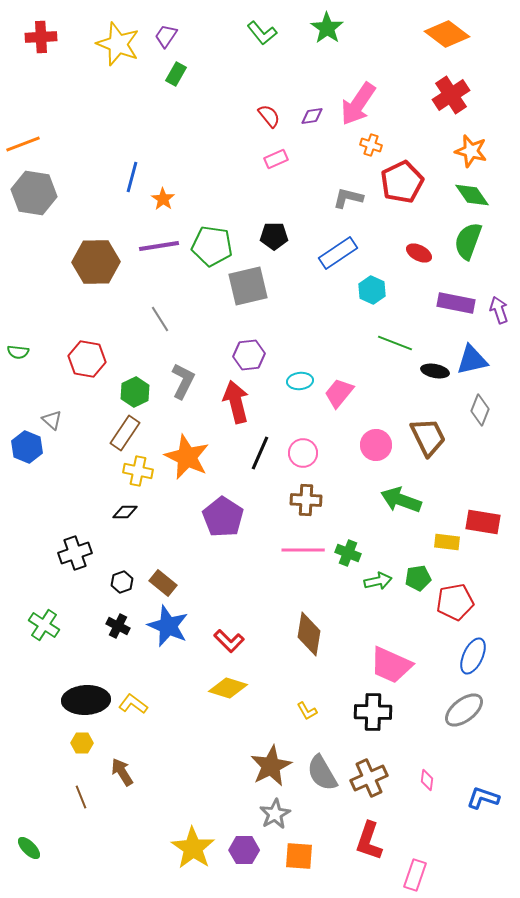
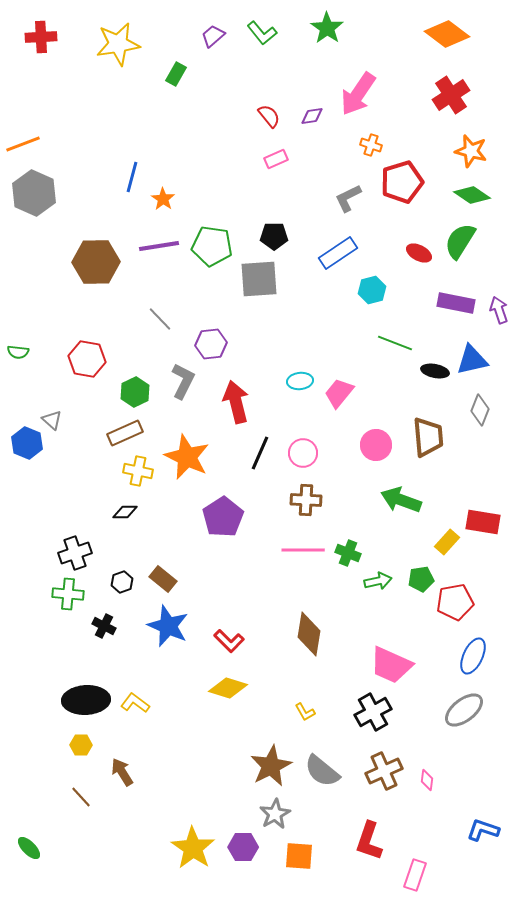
purple trapezoid at (166, 36): moved 47 px right; rotated 15 degrees clockwise
yellow star at (118, 44): rotated 30 degrees counterclockwise
pink arrow at (358, 104): moved 10 px up
red pentagon at (402, 182): rotated 9 degrees clockwise
gray hexagon at (34, 193): rotated 15 degrees clockwise
green diamond at (472, 195): rotated 21 degrees counterclockwise
gray L-shape at (348, 198): rotated 40 degrees counterclockwise
green semicircle at (468, 241): moved 8 px left; rotated 12 degrees clockwise
gray square at (248, 286): moved 11 px right, 7 px up; rotated 9 degrees clockwise
cyan hexagon at (372, 290): rotated 20 degrees clockwise
gray line at (160, 319): rotated 12 degrees counterclockwise
purple hexagon at (249, 355): moved 38 px left, 11 px up
brown rectangle at (125, 433): rotated 32 degrees clockwise
brown trapezoid at (428, 437): rotated 21 degrees clockwise
blue hexagon at (27, 447): moved 4 px up
purple pentagon at (223, 517): rotated 6 degrees clockwise
yellow rectangle at (447, 542): rotated 55 degrees counterclockwise
green pentagon at (418, 578): moved 3 px right, 1 px down
brown rectangle at (163, 583): moved 4 px up
green cross at (44, 625): moved 24 px right, 31 px up; rotated 28 degrees counterclockwise
black cross at (118, 626): moved 14 px left
yellow L-shape at (133, 704): moved 2 px right, 1 px up
yellow L-shape at (307, 711): moved 2 px left, 1 px down
black cross at (373, 712): rotated 30 degrees counterclockwise
yellow hexagon at (82, 743): moved 1 px left, 2 px down
gray semicircle at (322, 773): moved 2 px up; rotated 21 degrees counterclockwise
brown cross at (369, 778): moved 15 px right, 7 px up
brown line at (81, 797): rotated 20 degrees counterclockwise
blue L-shape at (483, 798): moved 32 px down
purple hexagon at (244, 850): moved 1 px left, 3 px up
